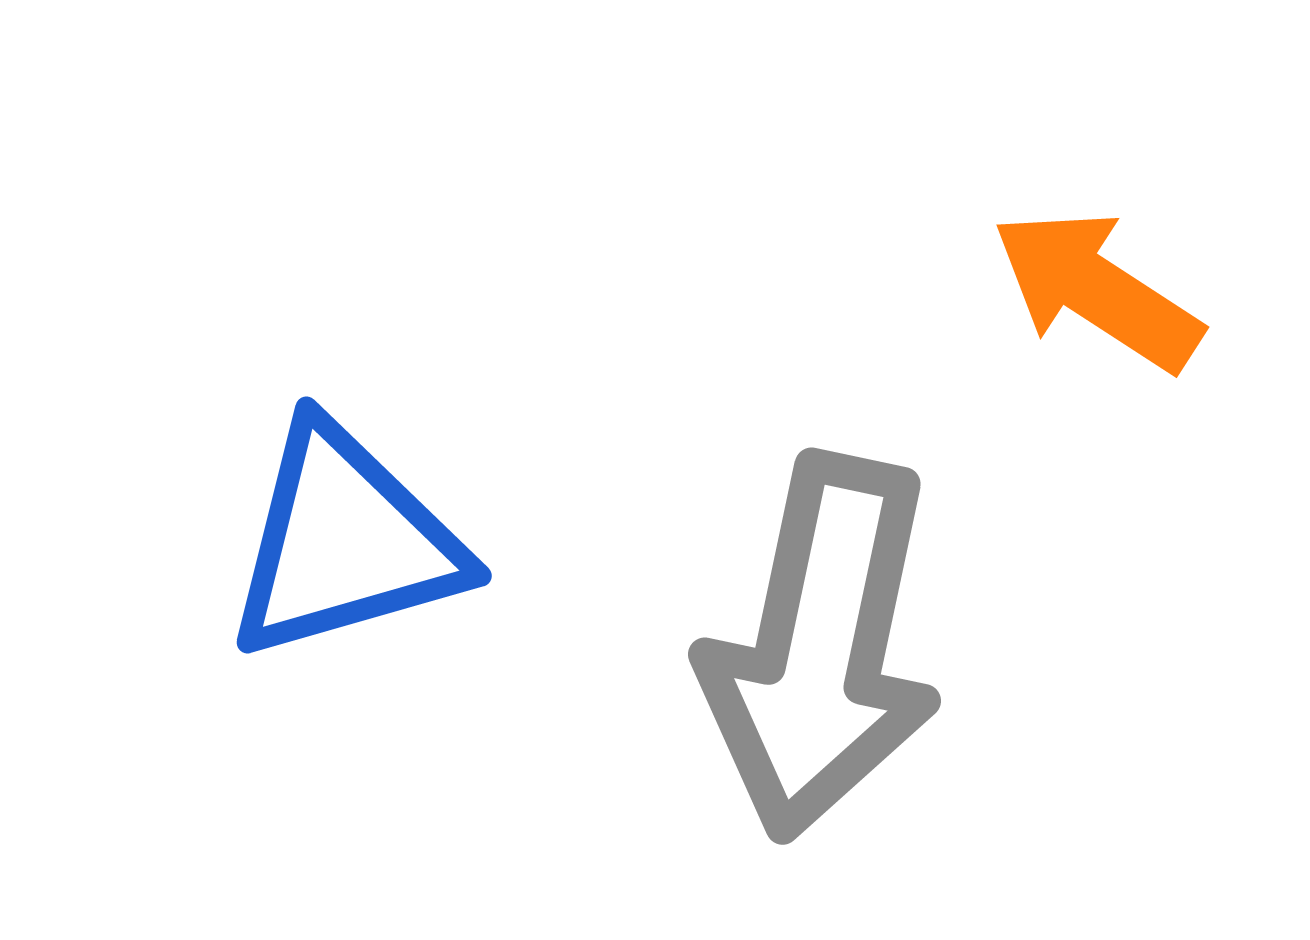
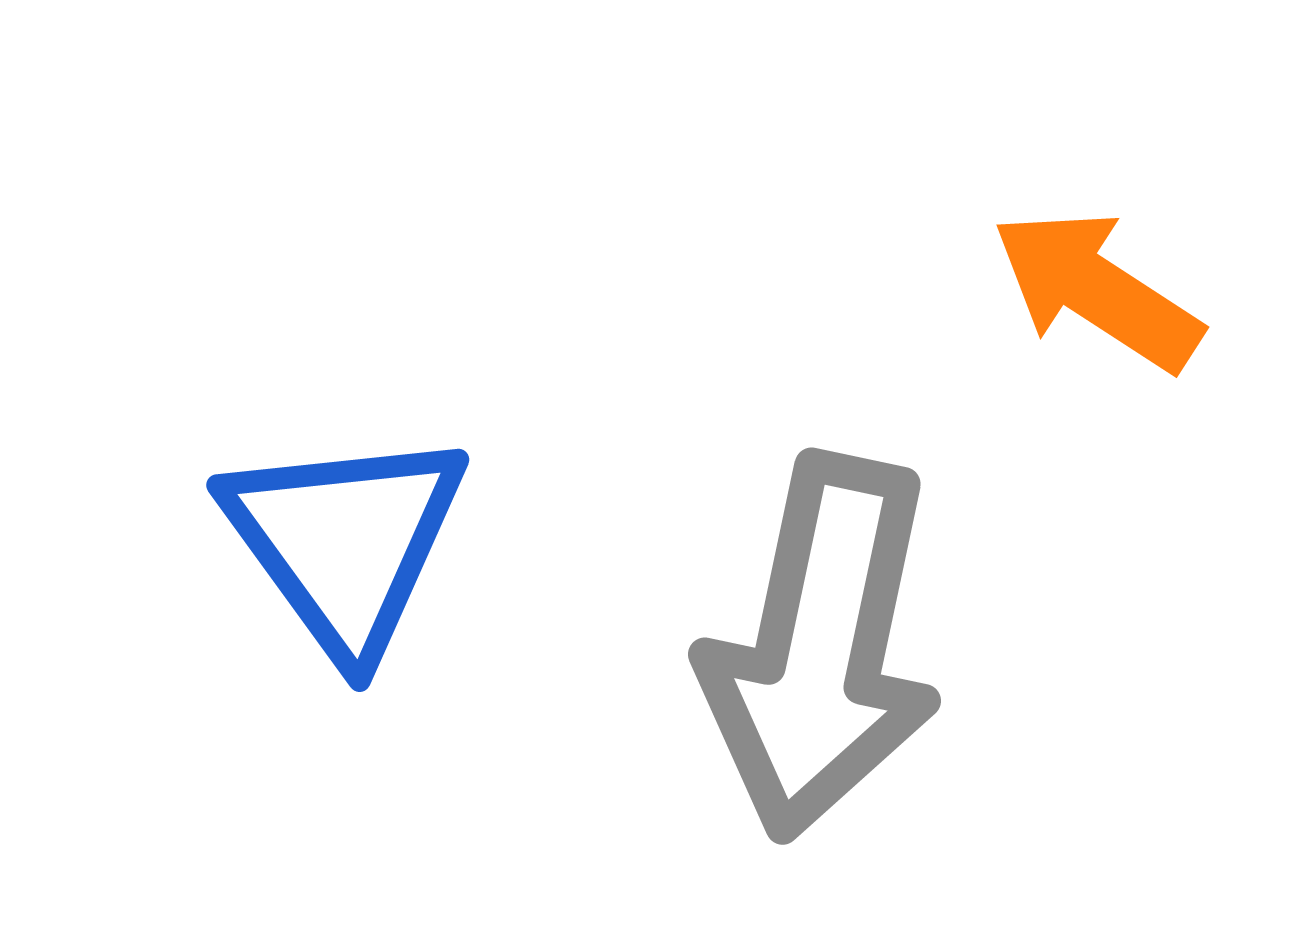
blue triangle: rotated 50 degrees counterclockwise
